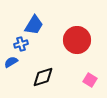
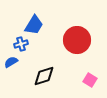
black diamond: moved 1 px right, 1 px up
